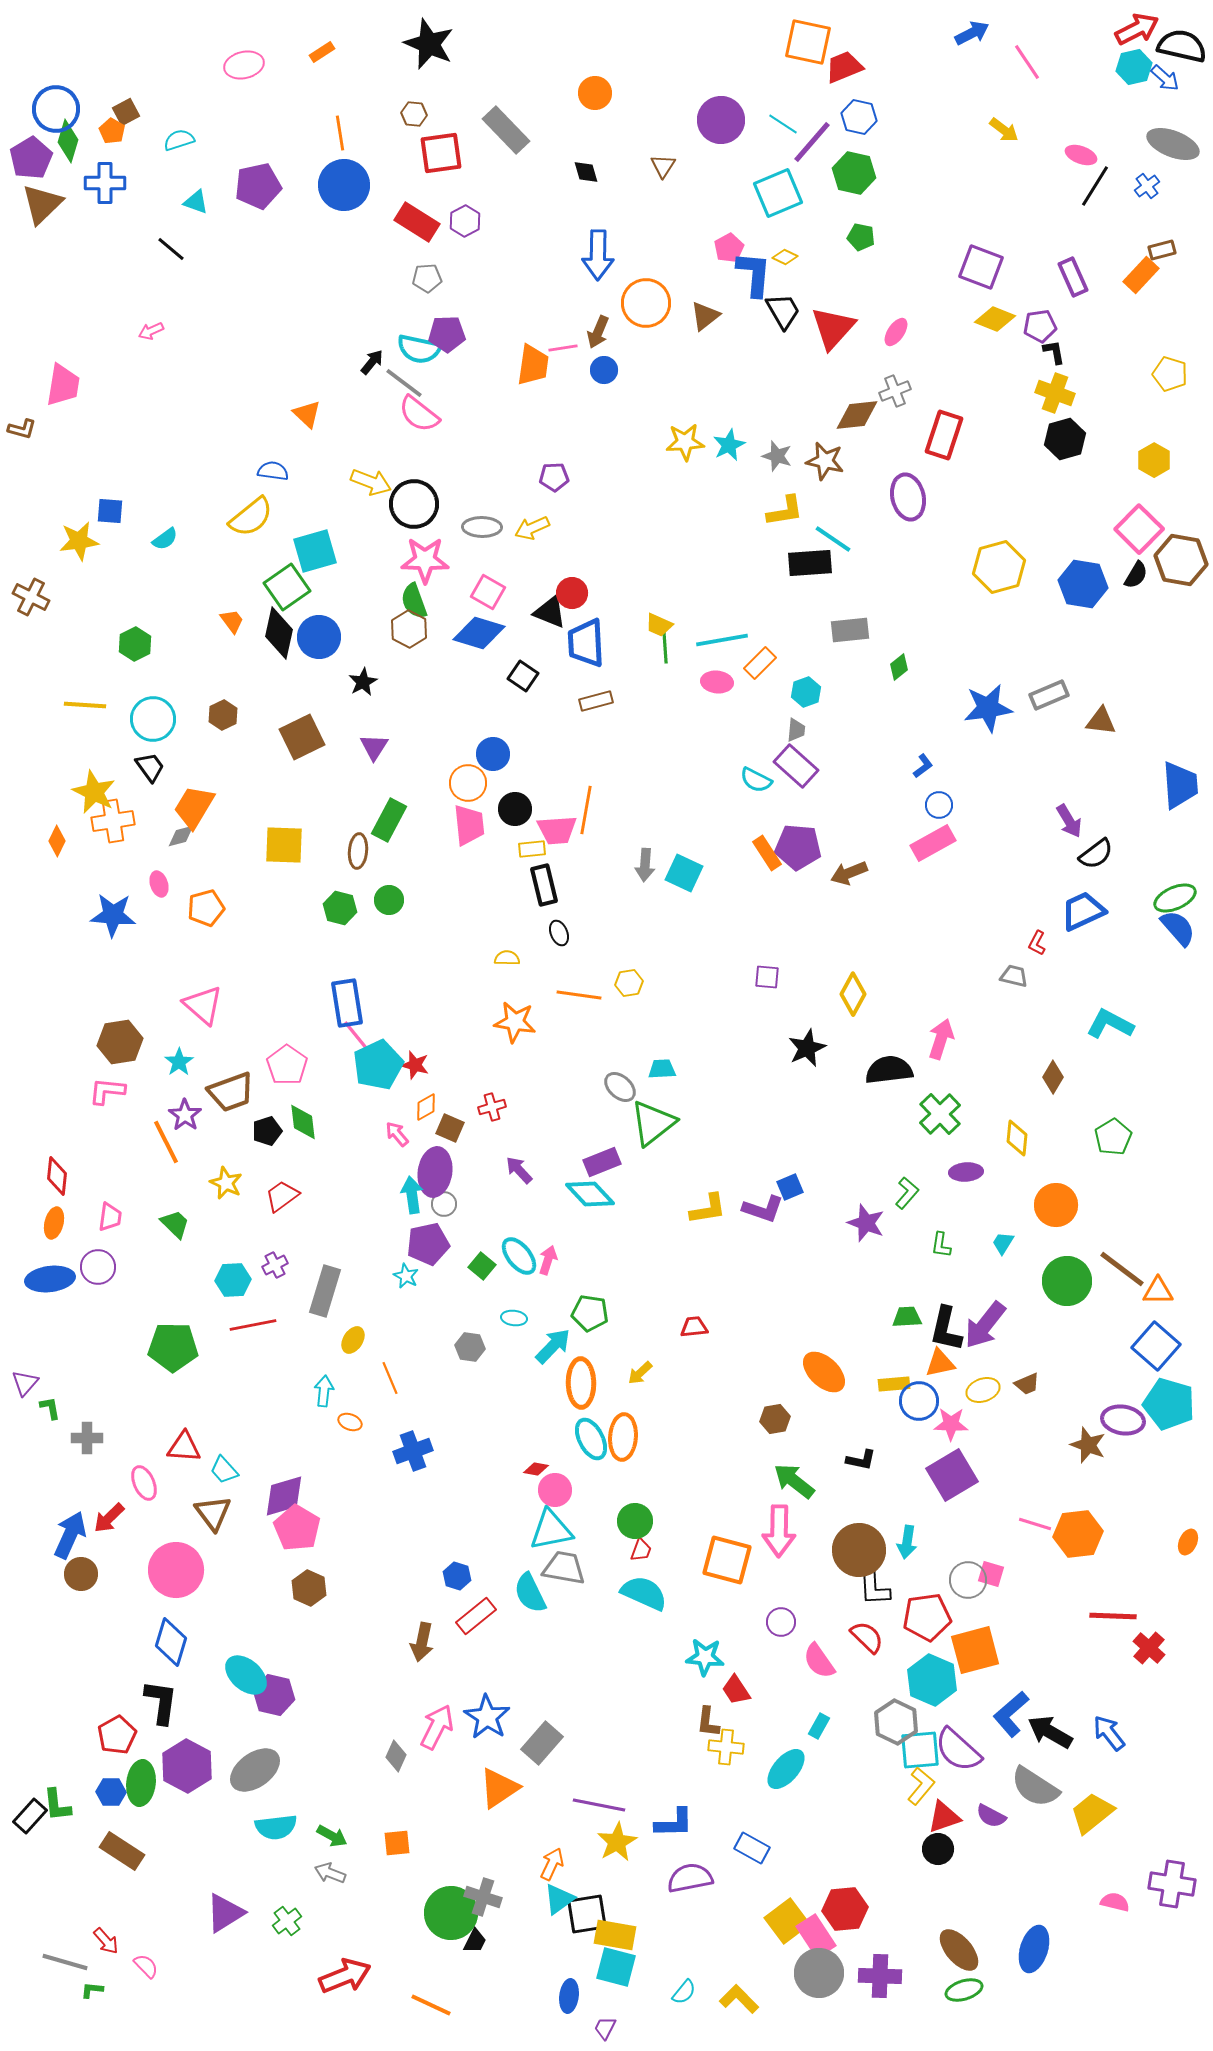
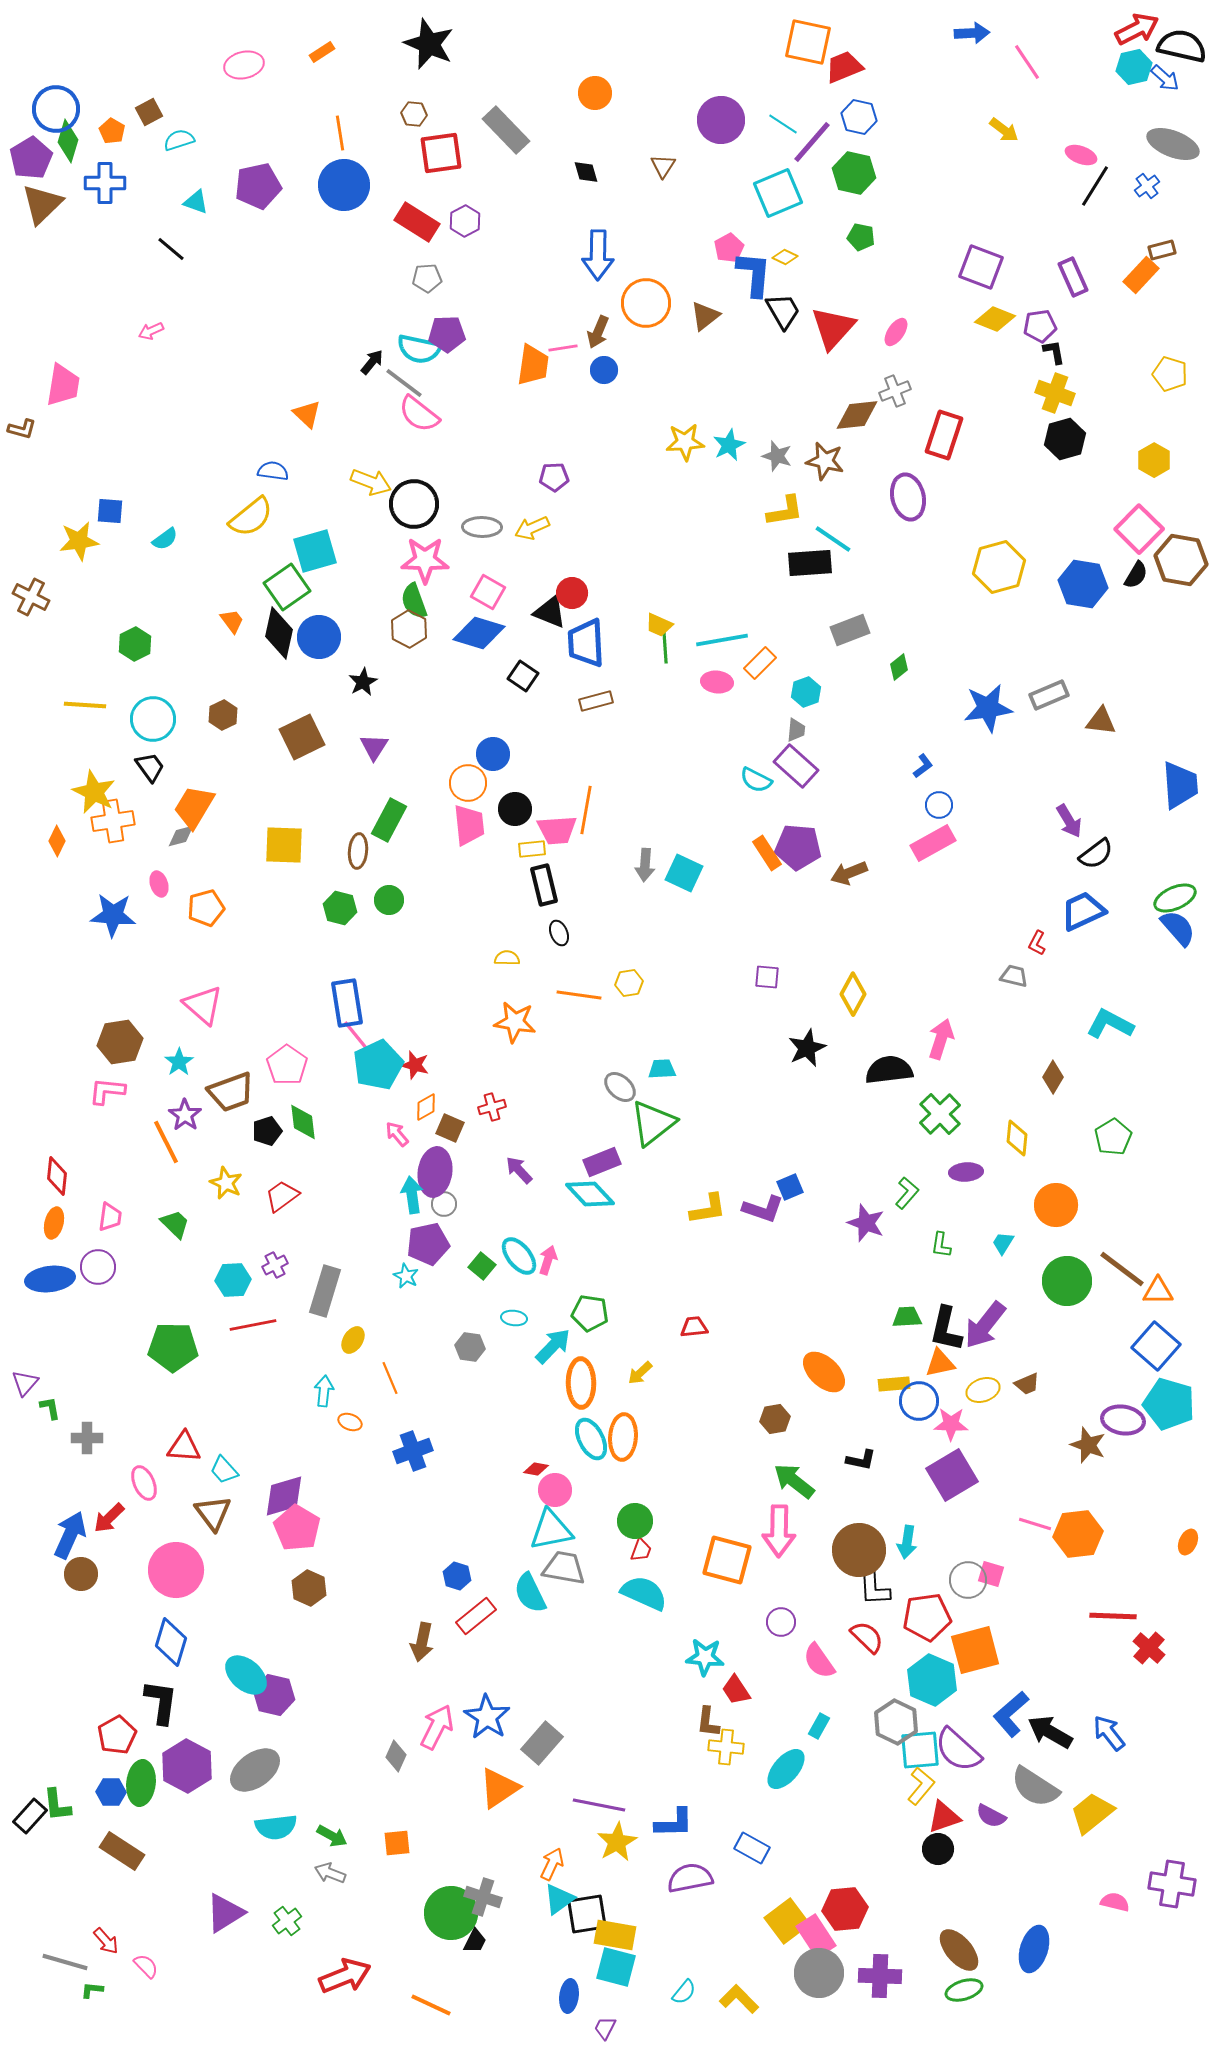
blue arrow at (972, 33): rotated 24 degrees clockwise
brown square at (126, 112): moved 23 px right
gray rectangle at (850, 630): rotated 15 degrees counterclockwise
